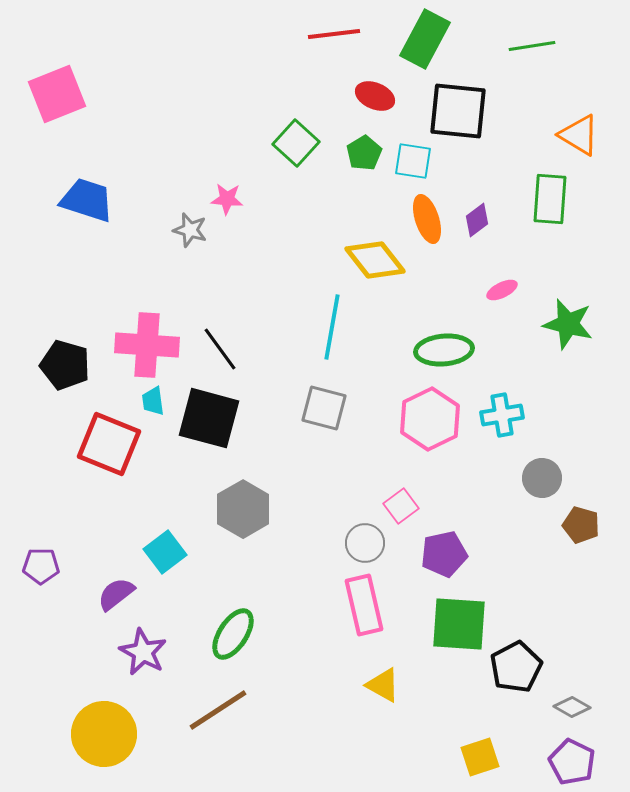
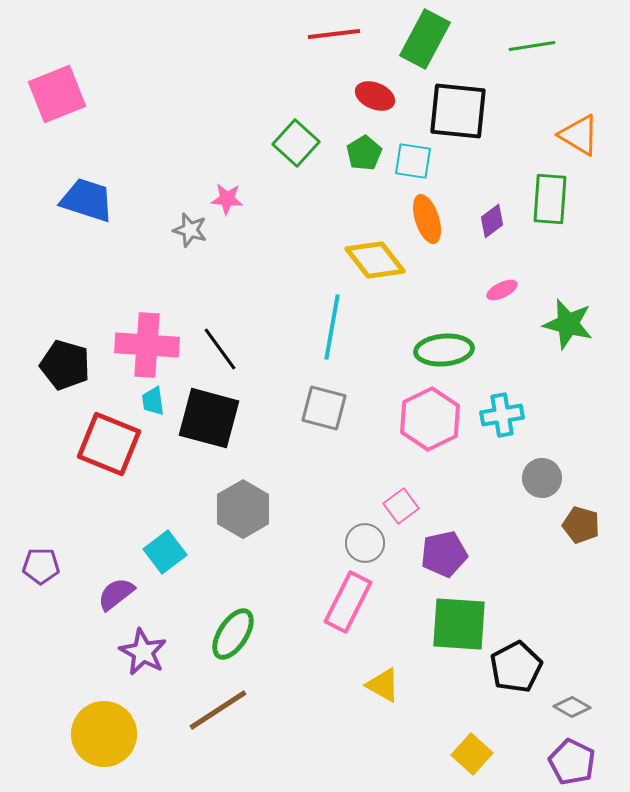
purple diamond at (477, 220): moved 15 px right, 1 px down
pink rectangle at (364, 605): moved 16 px left, 3 px up; rotated 40 degrees clockwise
yellow square at (480, 757): moved 8 px left, 3 px up; rotated 30 degrees counterclockwise
